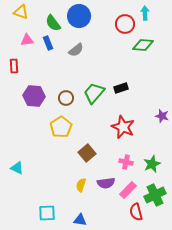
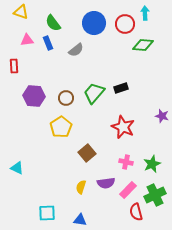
blue circle: moved 15 px right, 7 px down
yellow semicircle: moved 2 px down
